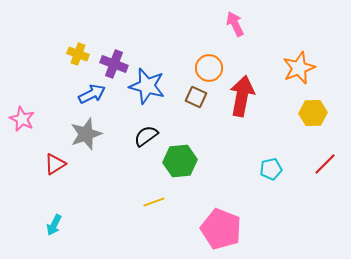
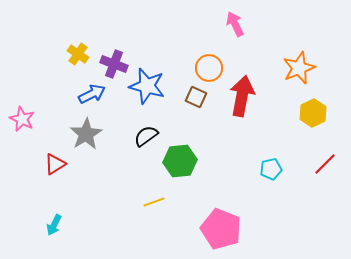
yellow cross: rotated 15 degrees clockwise
yellow hexagon: rotated 24 degrees counterclockwise
gray star: rotated 12 degrees counterclockwise
